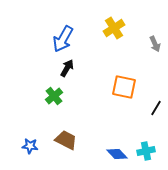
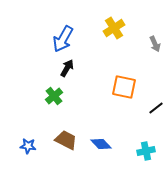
black line: rotated 21 degrees clockwise
blue star: moved 2 px left
blue diamond: moved 16 px left, 10 px up
